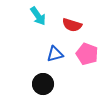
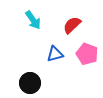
cyan arrow: moved 5 px left, 4 px down
red semicircle: rotated 120 degrees clockwise
black circle: moved 13 px left, 1 px up
